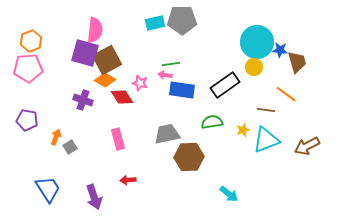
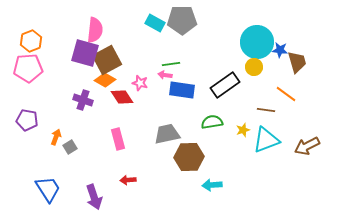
cyan rectangle: rotated 42 degrees clockwise
cyan arrow: moved 17 px left, 9 px up; rotated 138 degrees clockwise
